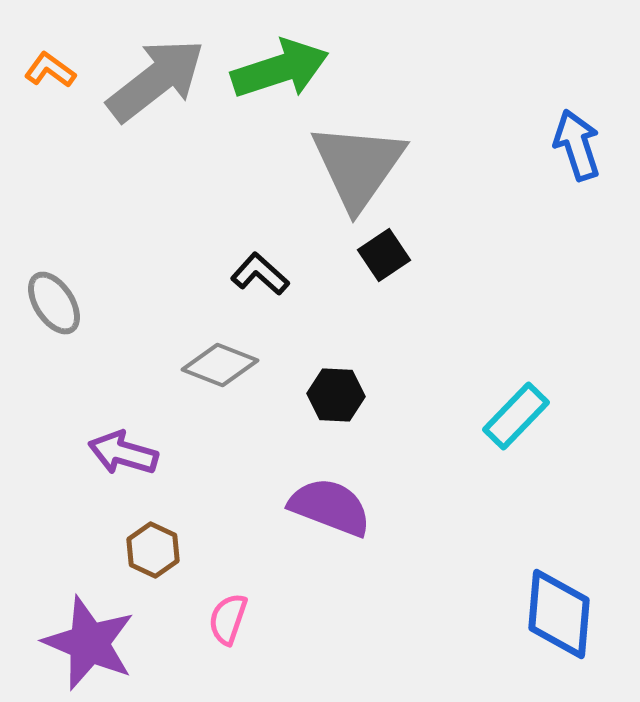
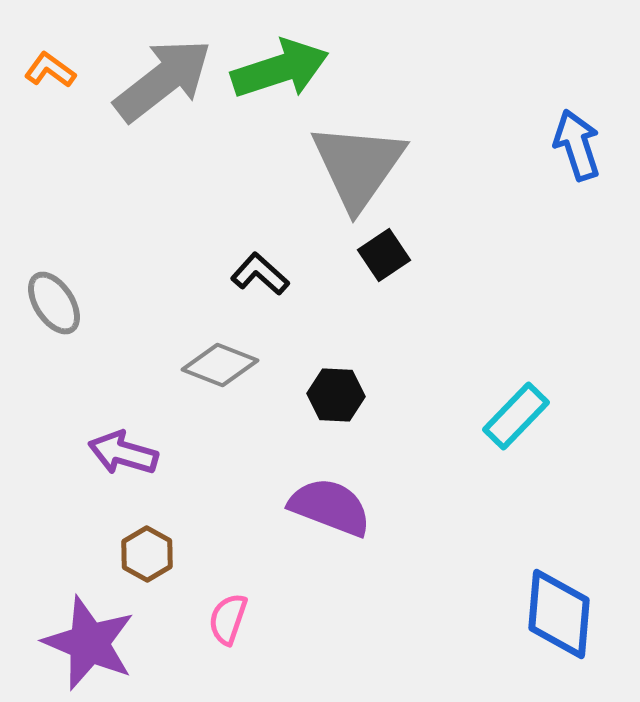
gray arrow: moved 7 px right
brown hexagon: moved 6 px left, 4 px down; rotated 4 degrees clockwise
